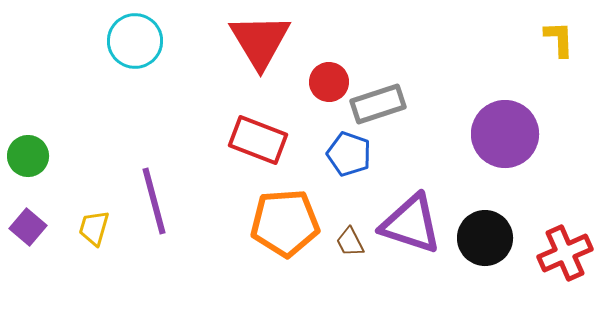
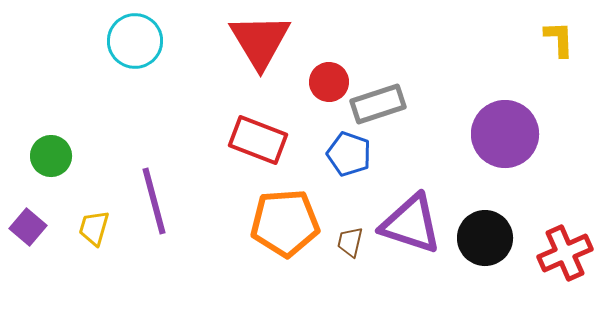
green circle: moved 23 px right
brown trapezoid: rotated 40 degrees clockwise
